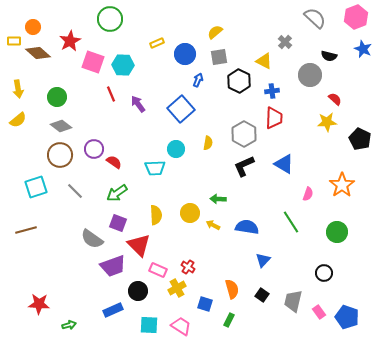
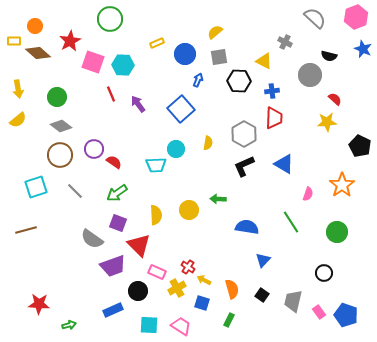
orange circle at (33, 27): moved 2 px right, 1 px up
gray cross at (285, 42): rotated 16 degrees counterclockwise
black hexagon at (239, 81): rotated 25 degrees counterclockwise
black pentagon at (360, 139): moved 7 px down
cyan trapezoid at (155, 168): moved 1 px right, 3 px up
yellow circle at (190, 213): moved 1 px left, 3 px up
yellow arrow at (213, 225): moved 9 px left, 55 px down
pink rectangle at (158, 270): moved 1 px left, 2 px down
blue square at (205, 304): moved 3 px left, 1 px up
blue pentagon at (347, 317): moved 1 px left, 2 px up
